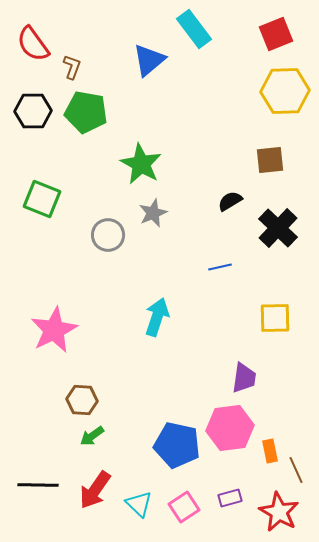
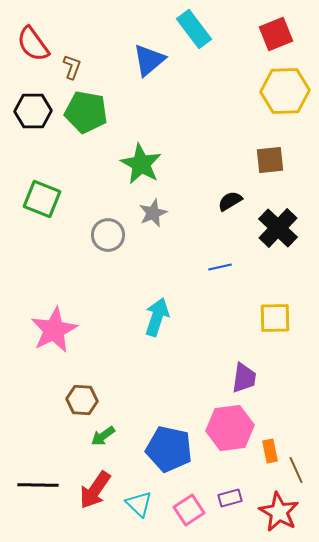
green arrow: moved 11 px right
blue pentagon: moved 8 px left, 4 px down
pink square: moved 5 px right, 3 px down
